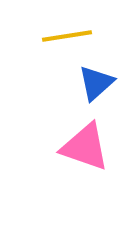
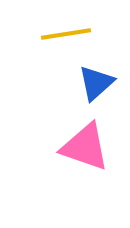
yellow line: moved 1 px left, 2 px up
